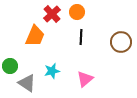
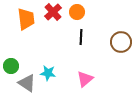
red cross: moved 1 px right, 2 px up
orange trapezoid: moved 9 px left, 17 px up; rotated 30 degrees counterclockwise
green circle: moved 1 px right
cyan star: moved 4 px left, 2 px down; rotated 21 degrees clockwise
